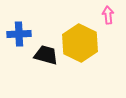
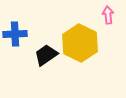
blue cross: moved 4 px left
black trapezoid: rotated 50 degrees counterclockwise
